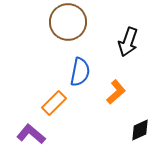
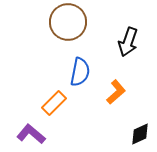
black diamond: moved 4 px down
